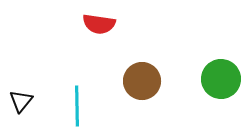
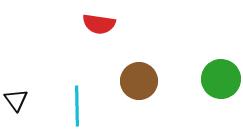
brown circle: moved 3 px left
black triangle: moved 5 px left, 1 px up; rotated 15 degrees counterclockwise
